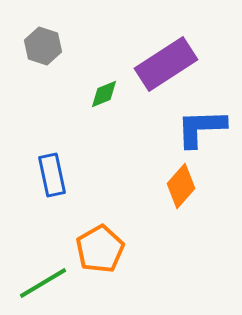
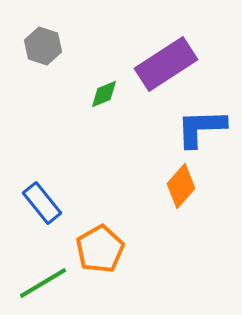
blue rectangle: moved 10 px left, 28 px down; rotated 27 degrees counterclockwise
